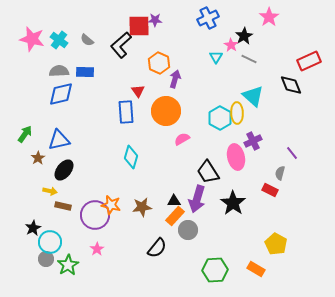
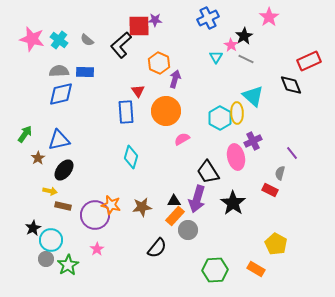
gray line at (249, 59): moved 3 px left
cyan circle at (50, 242): moved 1 px right, 2 px up
